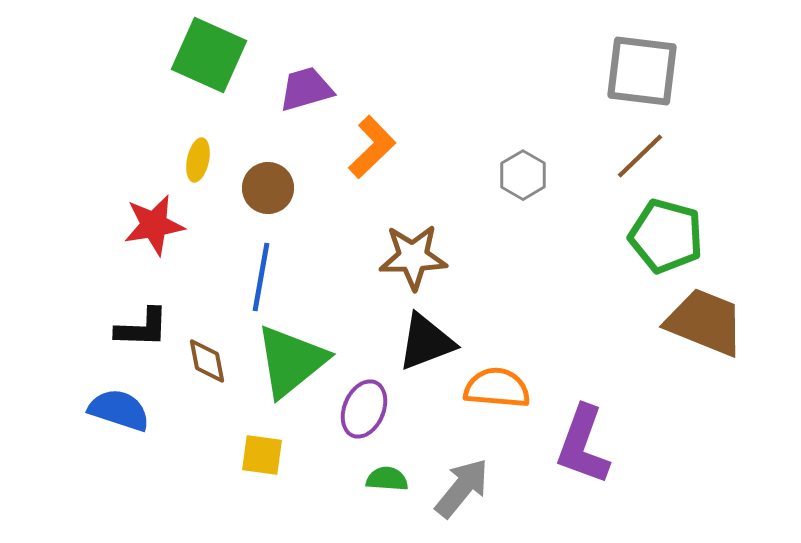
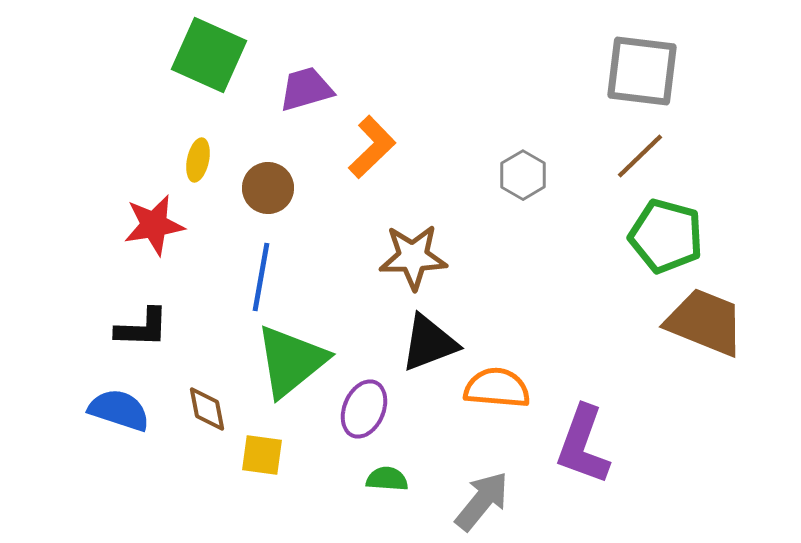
black triangle: moved 3 px right, 1 px down
brown diamond: moved 48 px down
gray arrow: moved 20 px right, 13 px down
